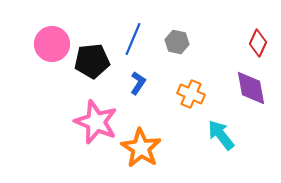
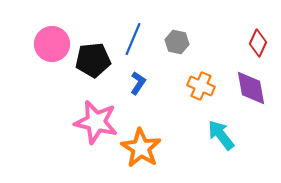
black pentagon: moved 1 px right, 1 px up
orange cross: moved 10 px right, 8 px up
pink star: rotated 9 degrees counterclockwise
